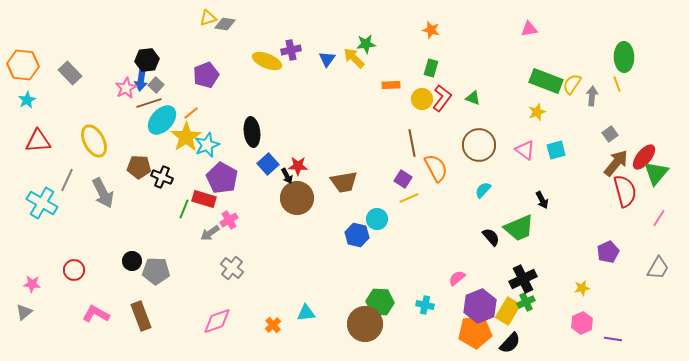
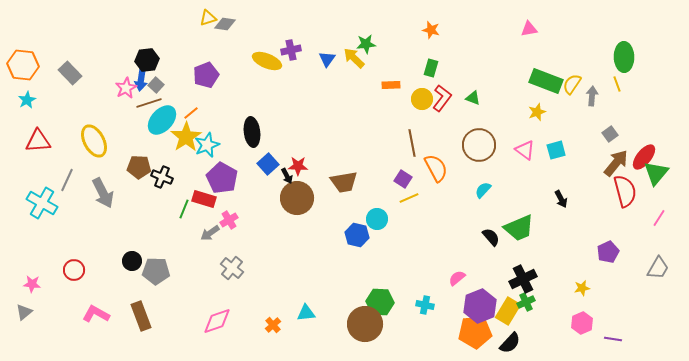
black arrow at (542, 200): moved 19 px right, 1 px up
